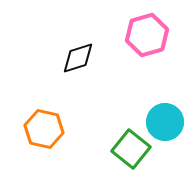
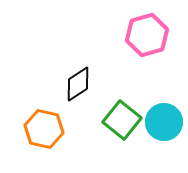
black diamond: moved 26 px down; rotated 15 degrees counterclockwise
cyan circle: moved 1 px left
green square: moved 9 px left, 29 px up
